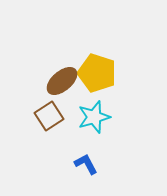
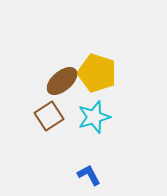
blue L-shape: moved 3 px right, 11 px down
